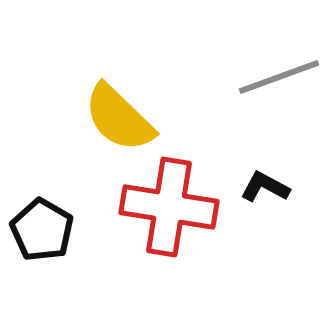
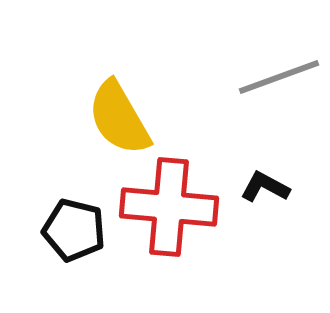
yellow semicircle: rotated 16 degrees clockwise
red cross: rotated 4 degrees counterclockwise
black pentagon: moved 32 px right; rotated 16 degrees counterclockwise
